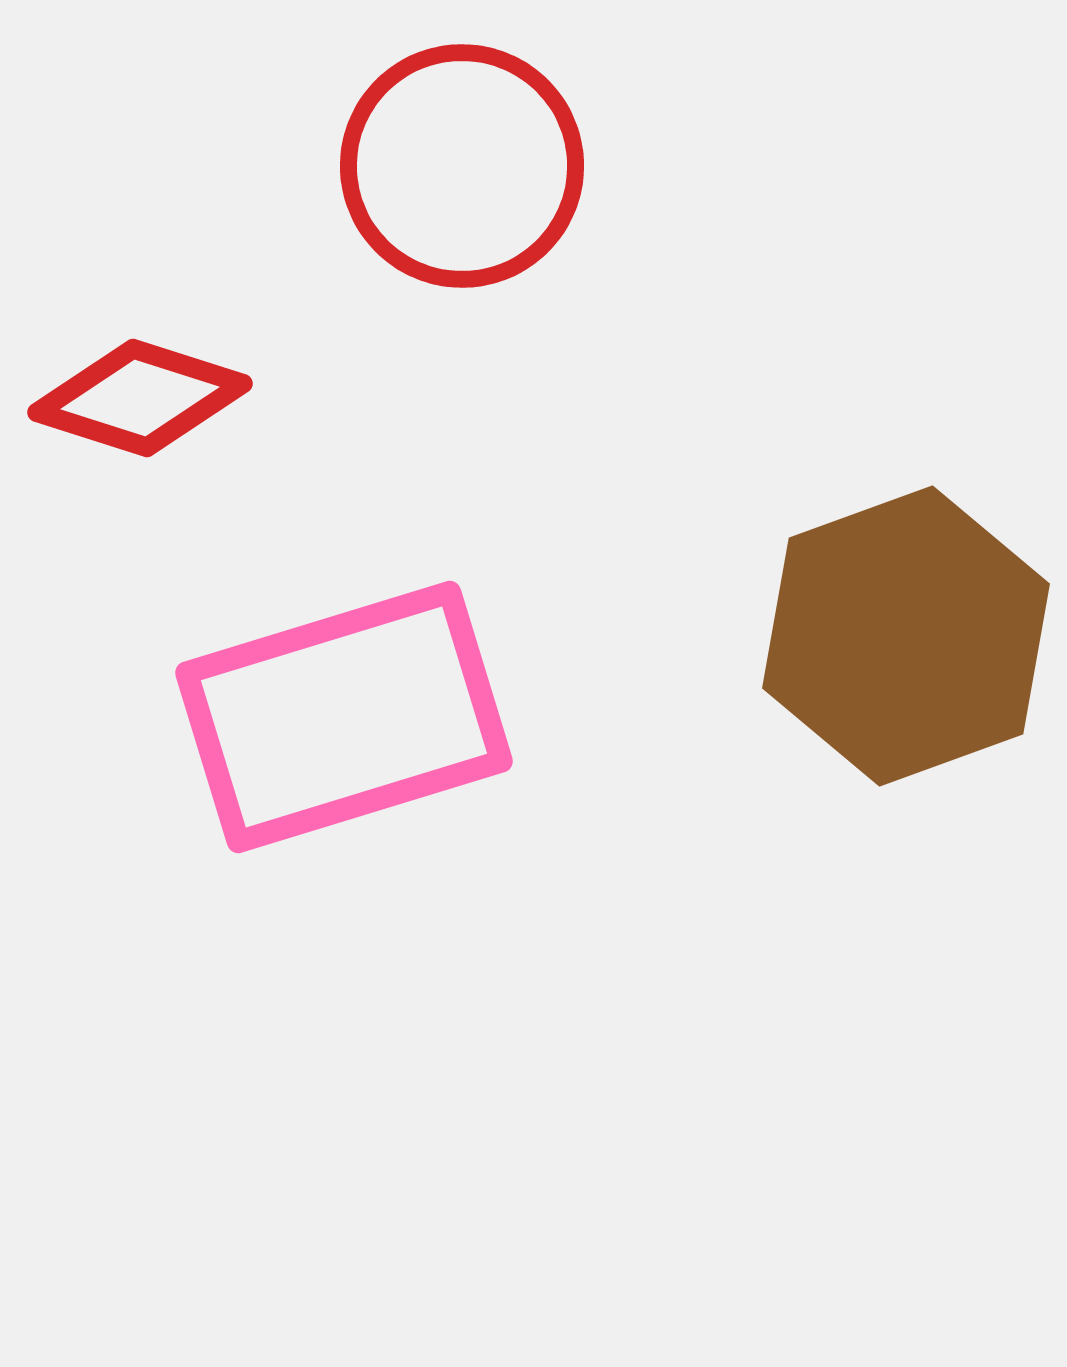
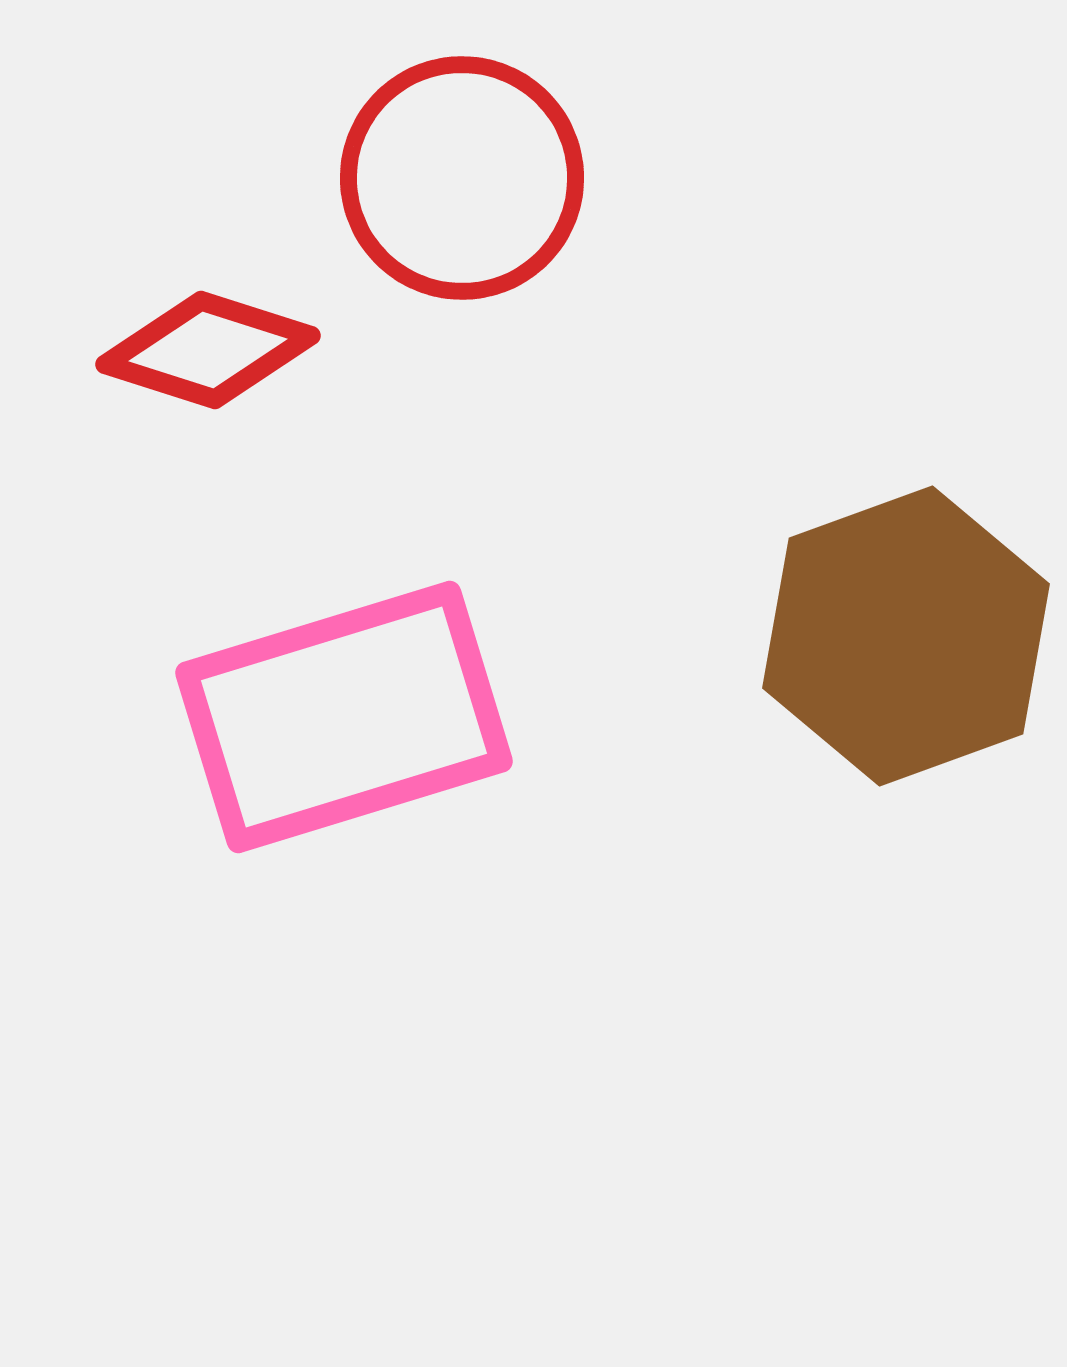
red circle: moved 12 px down
red diamond: moved 68 px right, 48 px up
